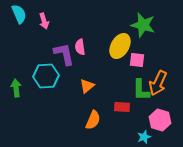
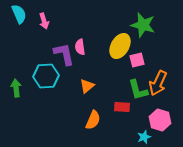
pink square: rotated 21 degrees counterclockwise
green L-shape: moved 3 px left; rotated 15 degrees counterclockwise
